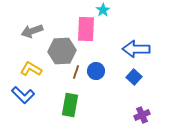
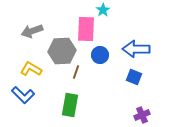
blue circle: moved 4 px right, 16 px up
blue square: rotated 21 degrees counterclockwise
